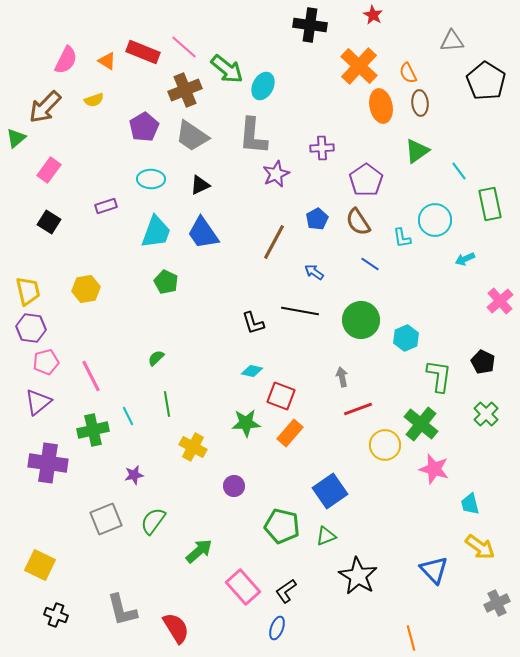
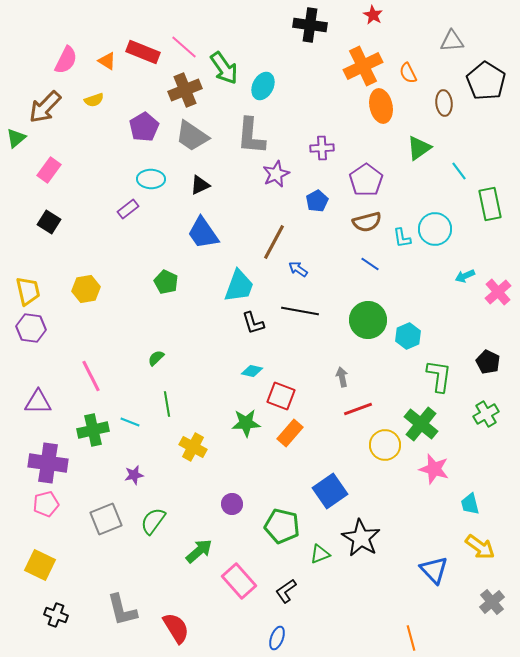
orange cross at (359, 66): moved 4 px right; rotated 21 degrees clockwise
green arrow at (227, 69): moved 3 px left, 1 px up; rotated 16 degrees clockwise
brown ellipse at (420, 103): moved 24 px right
gray L-shape at (253, 136): moved 2 px left
green triangle at (417, 151): moved 2 px right, 3 px up
purple rectangle at (106, 206): moved 22 px right, 3 px down; rotated 20 degrees counterclockwise
blue pentagon at (317, 219): moved 18 px up
cyan circle at (435, 220): moved 9 px down
brown semicircle at (358, 222): moved 9 px right; rotated 72 degrees counterclockwise
cyan trapezoid at (156, 232): moved 83 px right, 54 px down
cyan arrow at (465, 259): moved 17 px down
blue arrow at (314, 272): moved 16 px left, 3 px up
pink cross at (500, 301): moved 2 px left, 9 px up
green circle at (361, 320): moved 7 px right
cyan hexagon at (406, 338): moved 2 px right, 2 px up
pink pentagon at (46, 362): moved 142 px down
black pentagon at (483, 362): moved 5 px right
purple triangle at (38, 402): rotated 40 degrees clockwise
green cross at (486, 414): rotated 15 degrees clockwise
cyan line at (128, 416): moved 2 px right, 6 px down; rotated 42 degrees counterclockwise
purple circle at (234, 486): moved 2 px left, 18 px down
green triangle at (326, 536): moved 6 px left, 18 px down
black star at (358, 576): moved 3 px right, 38 px up
pink rectangle at (243, 587): moved 4 px left, 6 px up
gray cross at (497, 603): moved 5 px left, 1 px up; rotated 15 degrees counterclockwise
blue ellipse at (277, 628): moved 10 px down
